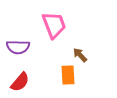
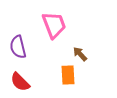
purple semicircle: rotated 75 degrees clockwise
brown arrow: moved 1 px up
red semicircle: rotated 95 degrees clockwise
